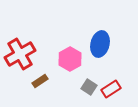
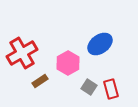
blue ellipse: rotated 40 degrees clockwise
red cross: moved 2 px right, 1 px up
pink hexagon: moved 2 px left, 4 px down
red rectangle: rotated 72 degrees counterclockwise
